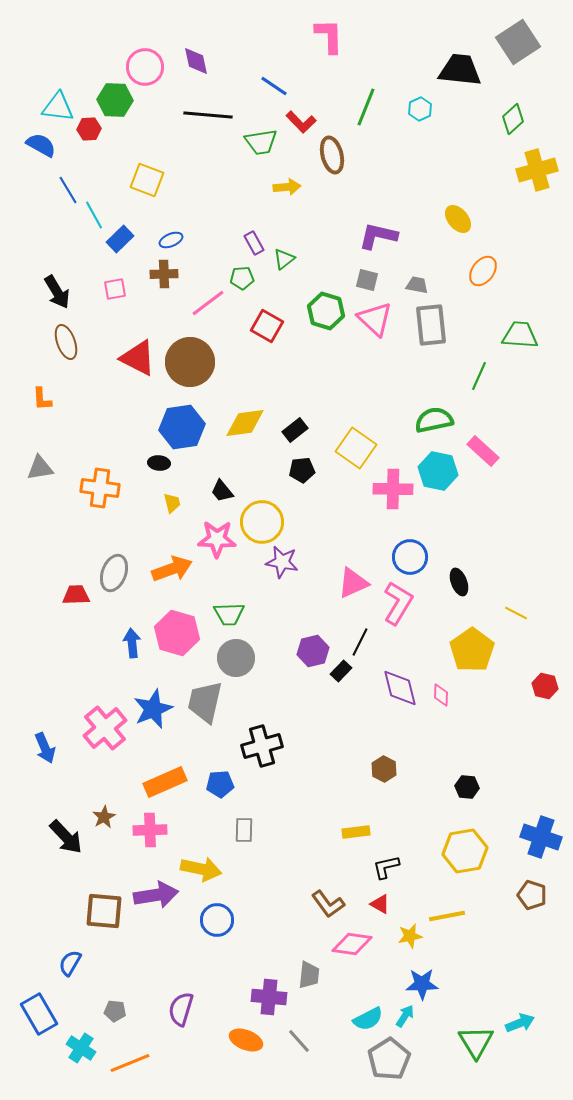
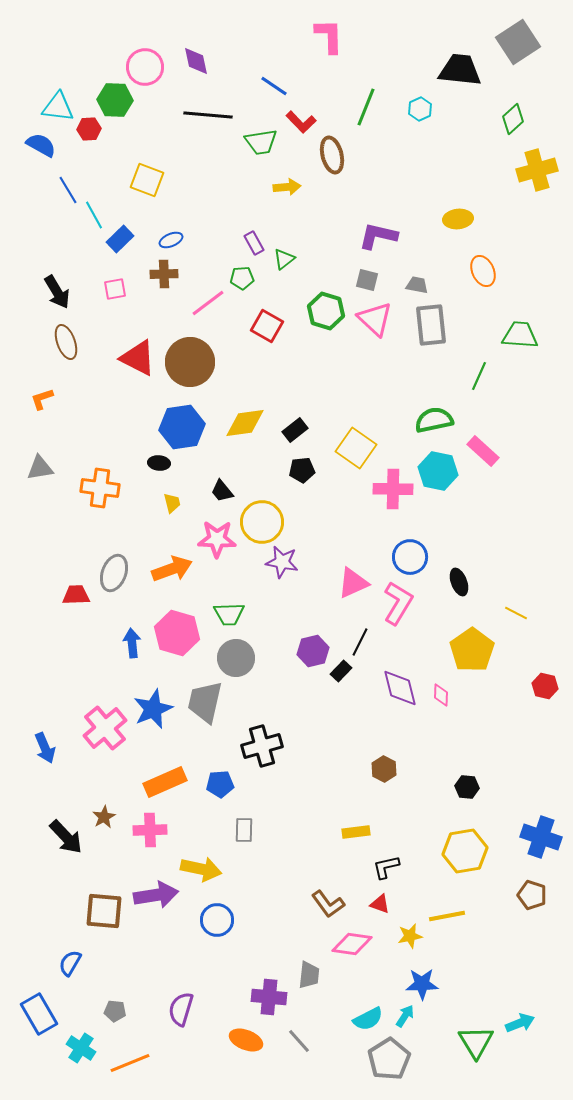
yellow ellipse at (458, 219): rotated 56 degrees counterclockwise
orange ellipse at (483, 271): rotated 60 degrees counterclockwise
orange L-shape at (42, 399): rotated 75 degrees clockwise
red triangle at (380, 904): rotated 10 degrees counterclockwise
